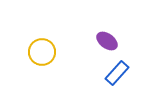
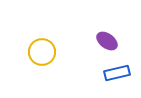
blue rectangle: rotated 35 degrees clockwise
